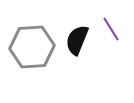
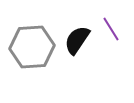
black semicircle: rotated 12 degrees clockwise
